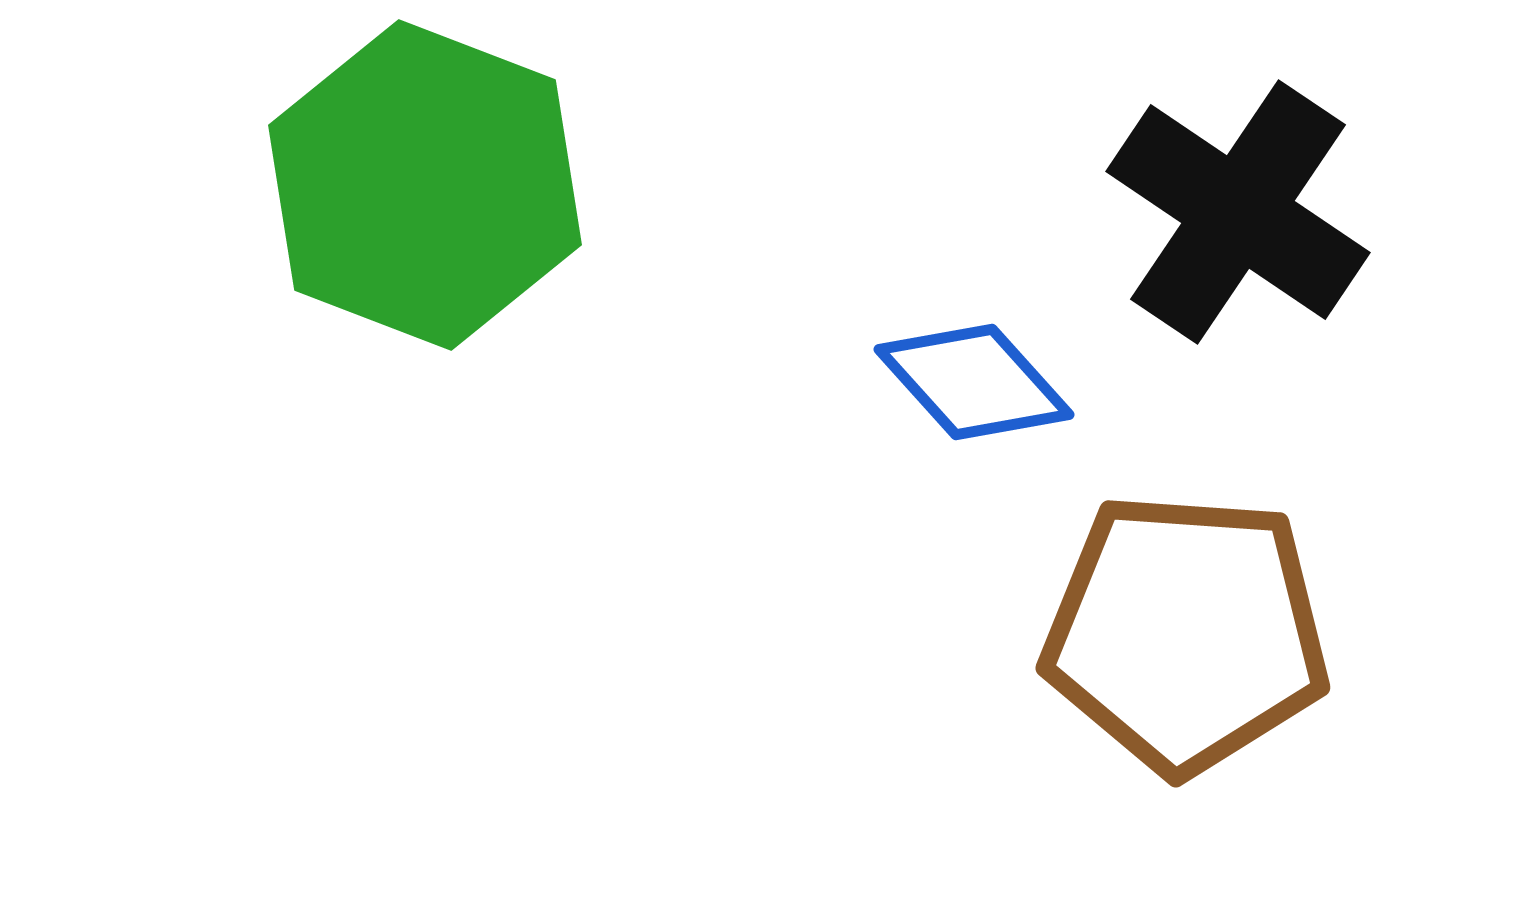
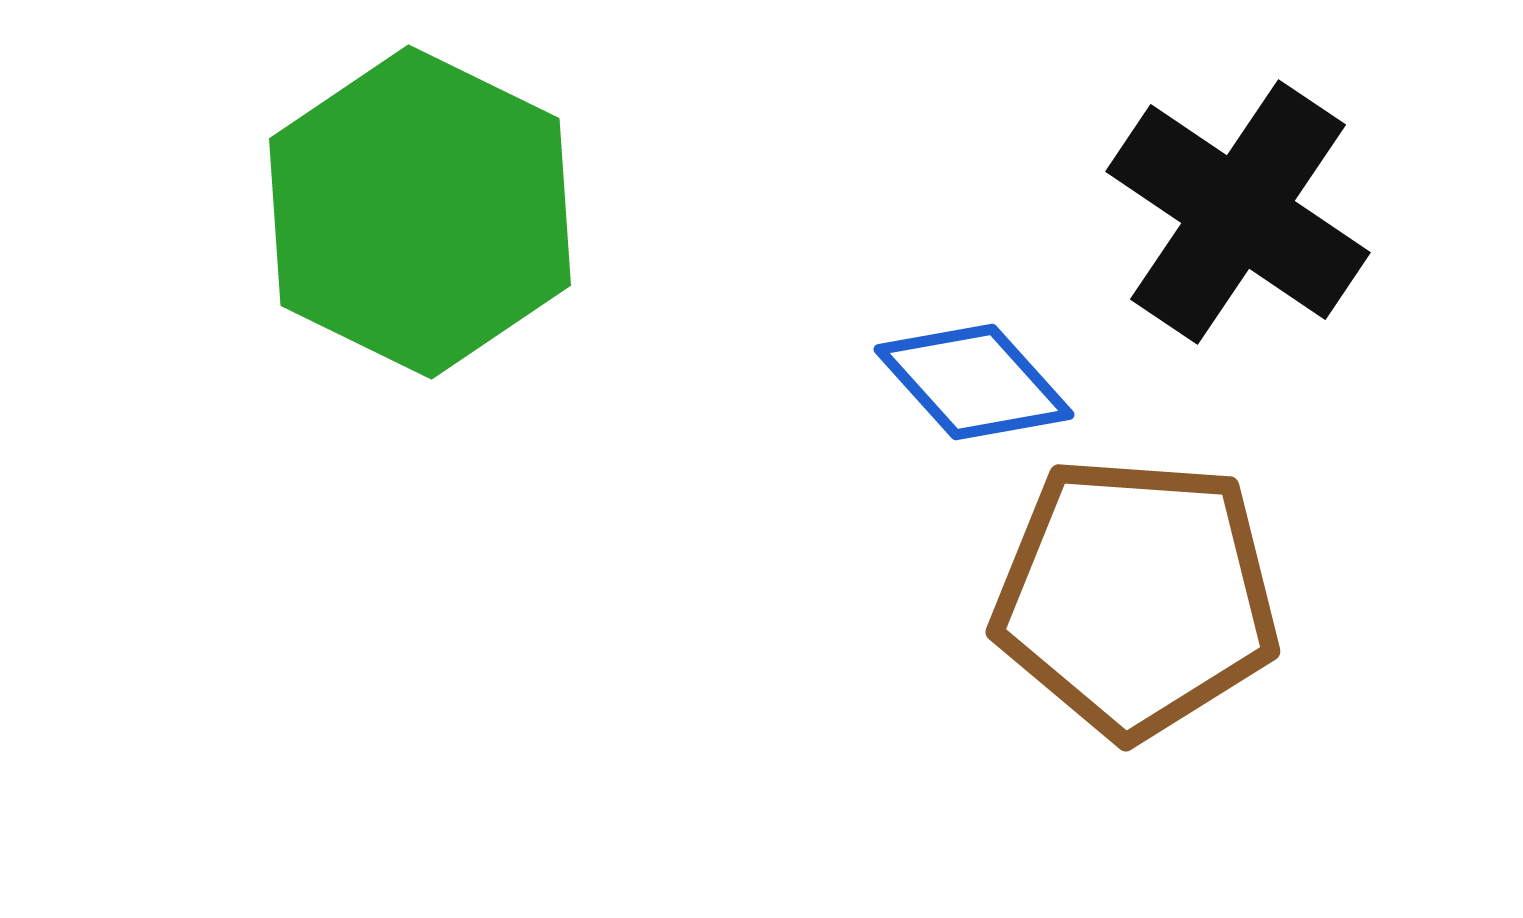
green hexagon: moved 5 px left, 27 px down; rotated 5 degrees clockwise
brown pentagon: moved 50 px left, 36 px up
